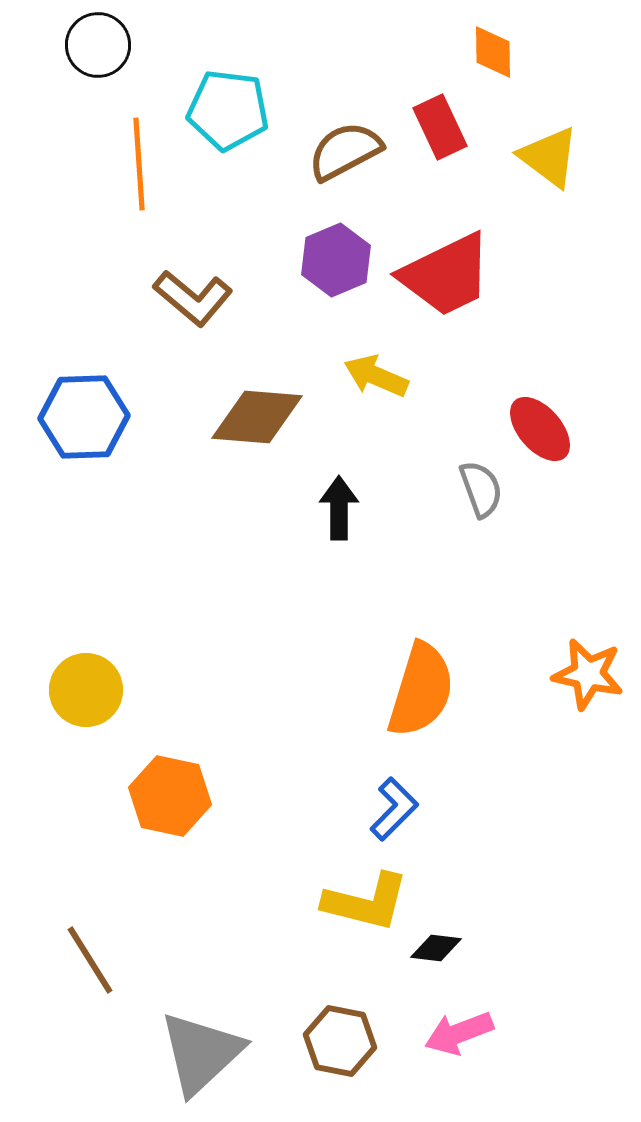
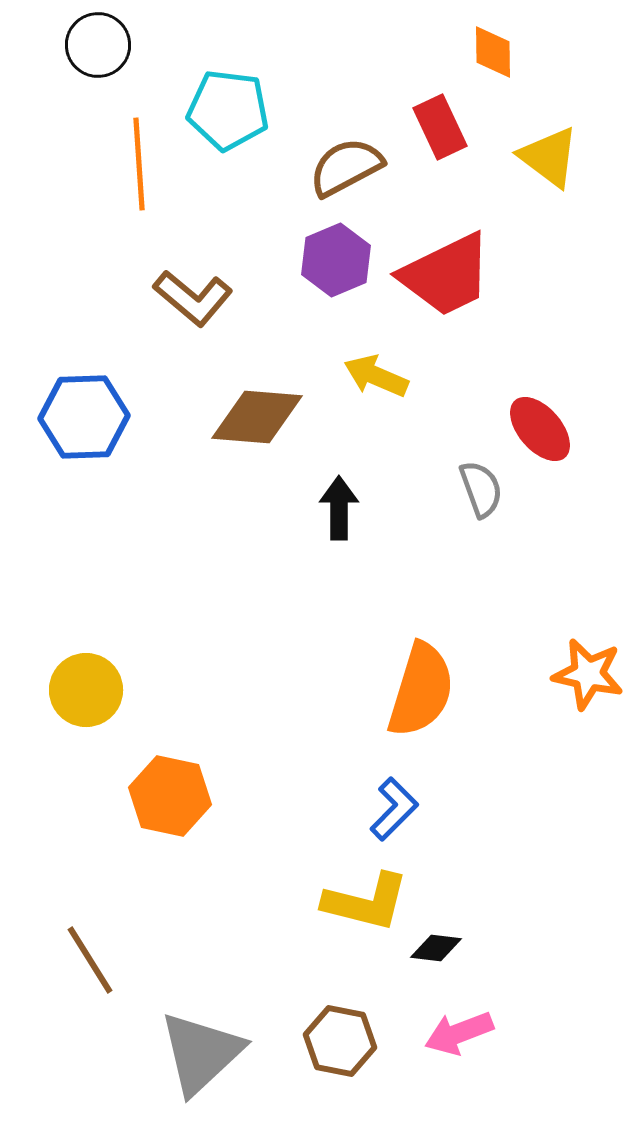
brown semicircle: moved 1 px right, 16 px down
